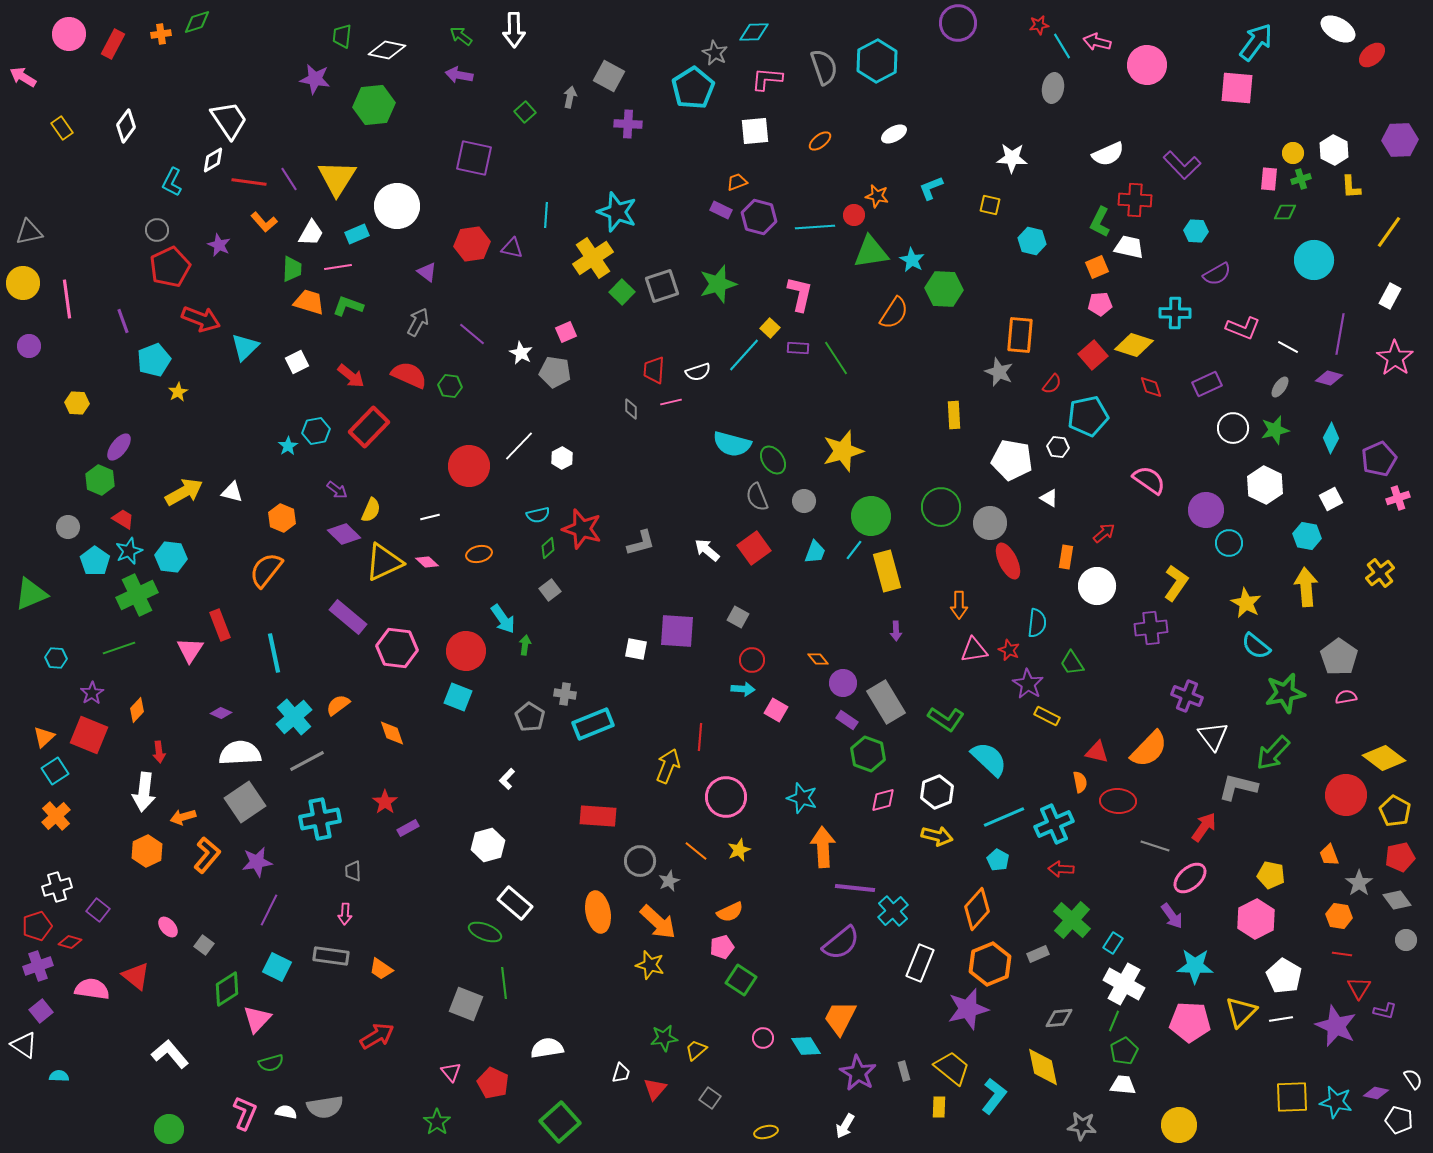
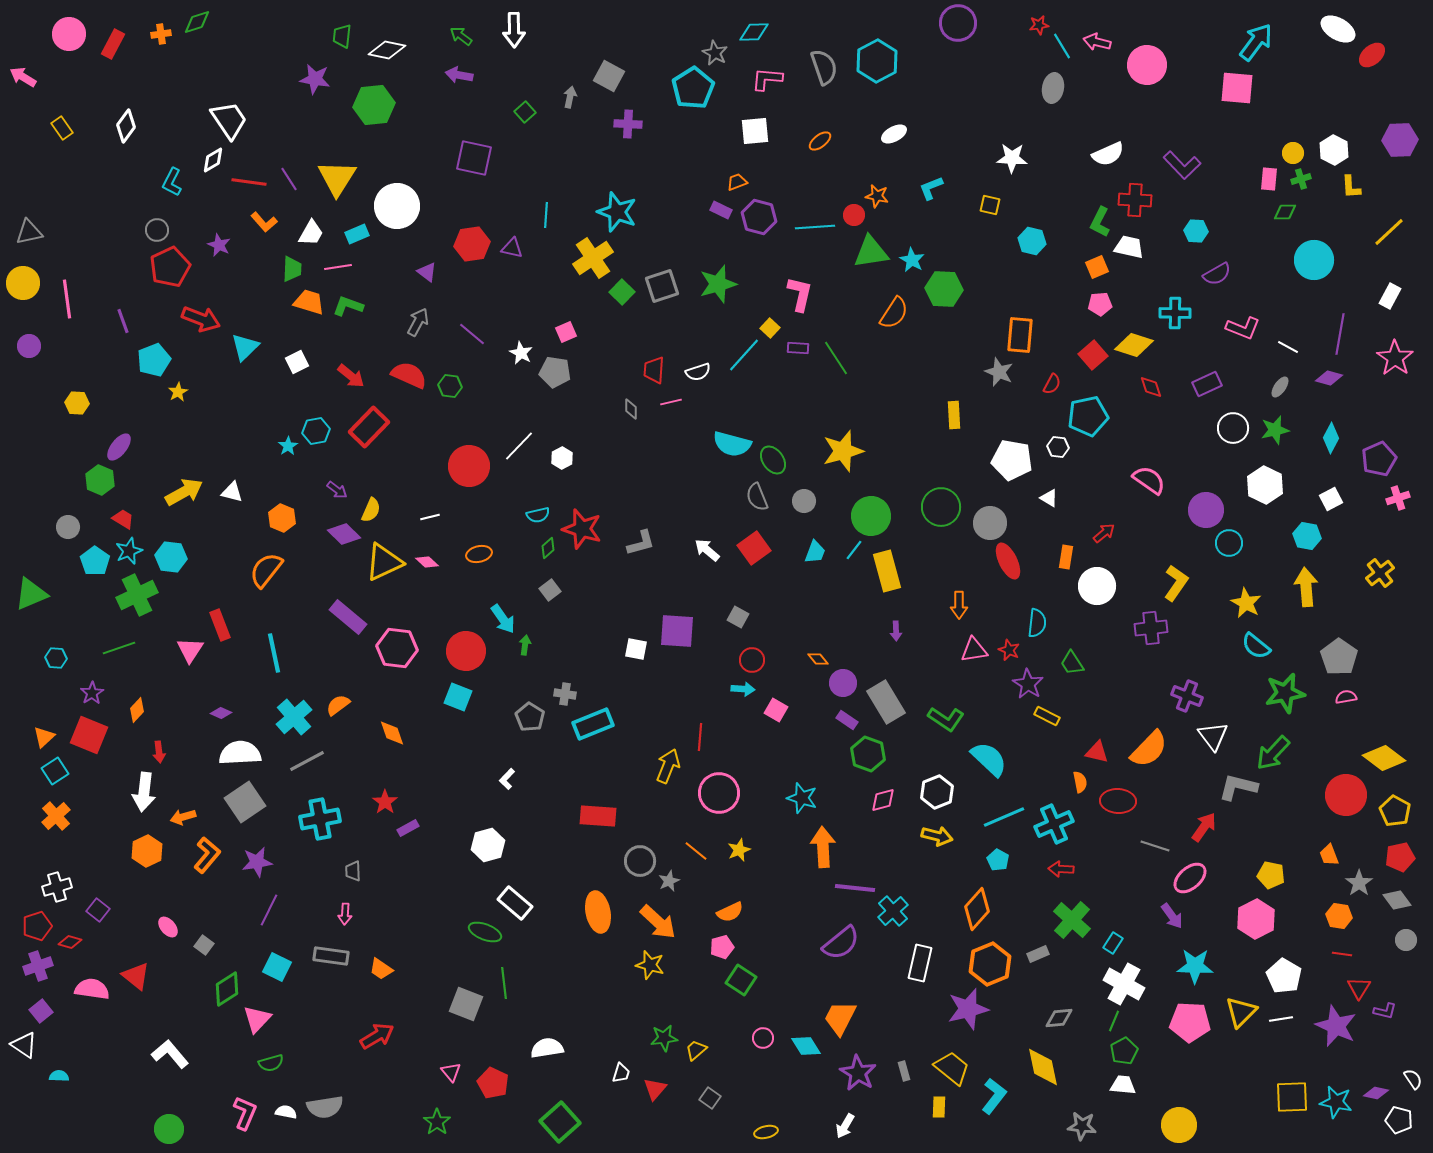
yellow line at (1389, 232): rotated 12 degrees clockwise
red semicircle at (1052, 384): rotated 10 degrees counterclockwise
pink circle at (726, 797): moved 7 px left, 4 px up
white rectangle at (920, 963): rotated 9 degrees counterclockwise
